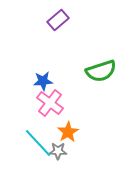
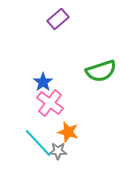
purple rectangle: moved 1 px up
blue star: moved 1 px down; rotated 30 degrees counterclockwise
orange star: rotated 25 degrees counterclockwise
